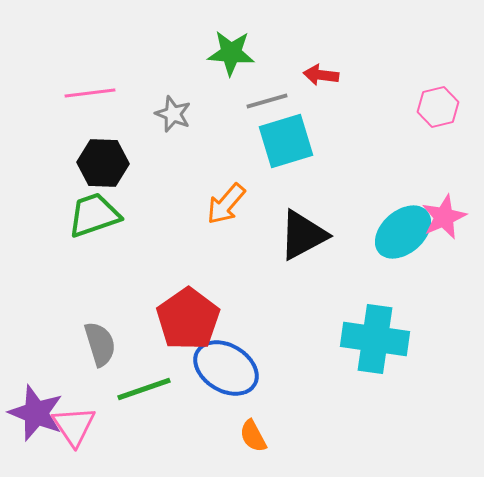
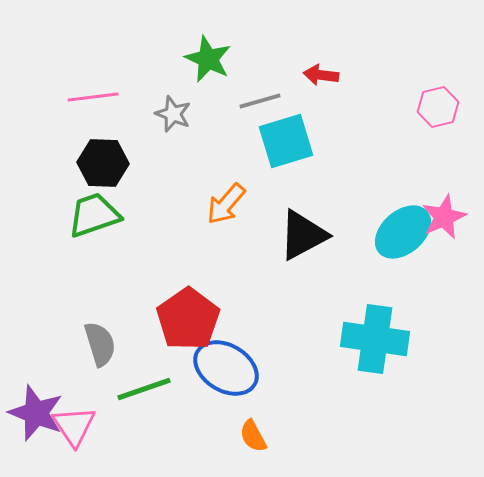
green star: moved 23 px left, 6 px down; rotated 21 degrees clockwise
pink line: moved 3 px right, 4 px down
gray line: moved 7 px left
